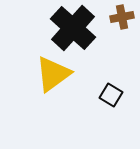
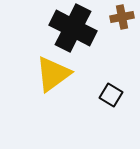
black cross: rotated 15 degrees counterclockwise
